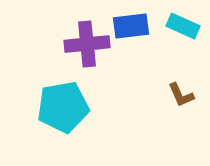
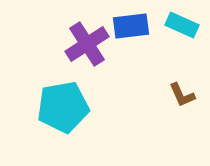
cyan rectangle: moved 1 px left, 1 px up
purple cross: rotated 27 degrees counterclockwise
brown L-shape: moved 1 px right
